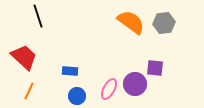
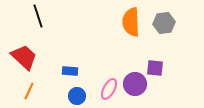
orange semicircle: rotated 128 degrees counterclockwise
